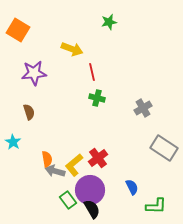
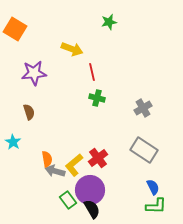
orange square: moved 3 px left, 1 px up
gray rectangle: moved 20 px left, 2 px down
blue semicircle: moved 21 px right
